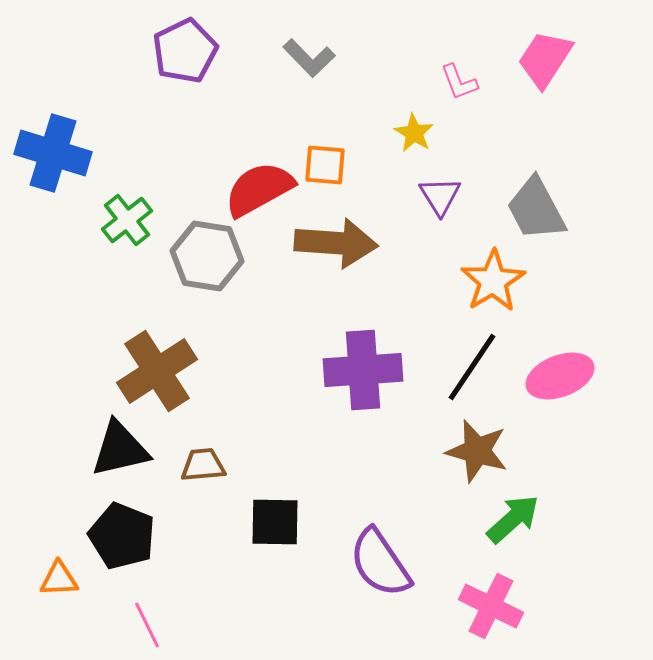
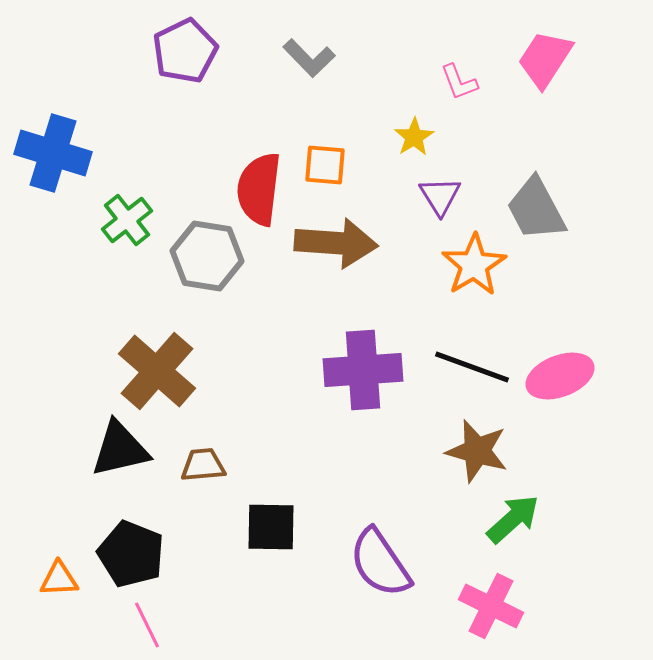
yellow star: moved 4 px down; rotated 9 degrees clockwise
red semicircle: rotated 54 degrees counterclockwise
orange star: moved 19 px left, 16 px up
black line: rotated 76 degrees clockwise
brown cross: rotated 16 degrees counterclockwise
black square: moved 4 px left, 5 px down
black pentagon: moved 9 px right, 18 px down
